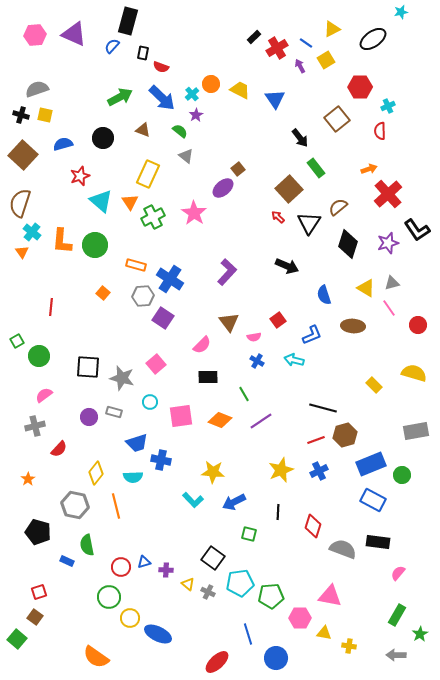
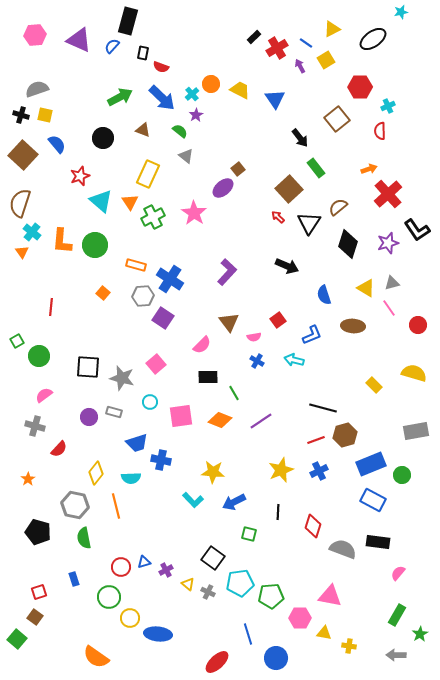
purple triangle at (74, 34): moved 5 px right, 6 px down
blue semicircle at (63, 144): moved 6 px left; rotated 66 degrees clockwise
green line at (244, 394): moved 10 px left, 1 px up
gray cross at (35, 426): rotated 30 degrees clockwise
cyan semicircle at (133, 477): moved 2 px left, 1 px down
green semicircle at (87, 545): moved 3 px left, 7 px up
blue rectangle at (67, 561): moved 7 px right, 18 px down; rotated 48 degrees clockwise
purple cross at (166, 570): rotated 32 degrees counterclockwise
blue ellipse at (158, 634): rotated 20 degrees counterclockwise
